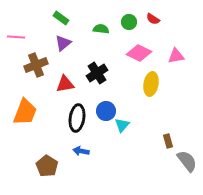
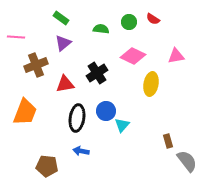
pink diamond: moved 6 px left, 3 px down
brown pentagon: rotated 25 degrees counterclockwise
